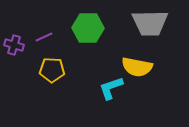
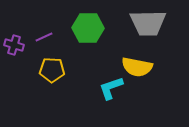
gray trapezoid: moved 2 px left
